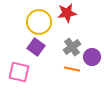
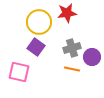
gray cross: moved 1 px down; rotated 18 degrees clockwise
